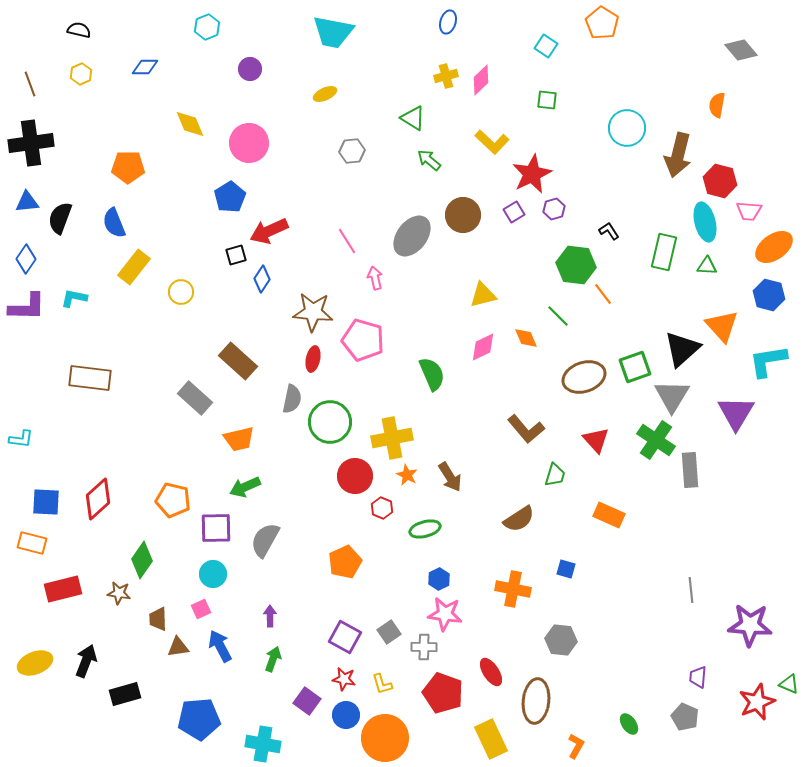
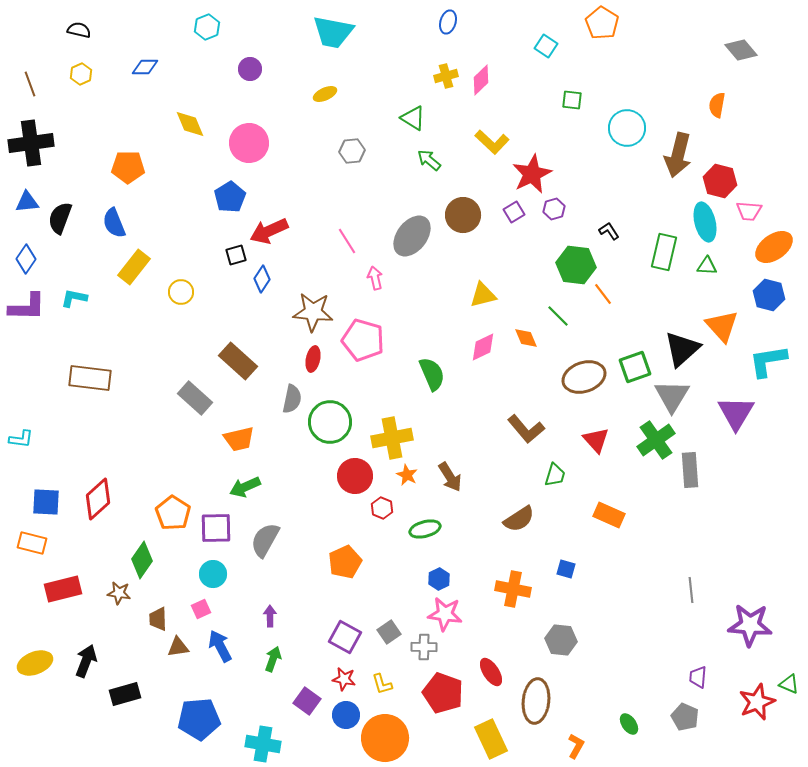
green square at (547, 100): moved 25 px right
green cross at (656, 440): rotated 21 degrees clockwise
orange pentagon at (173, 500): moved 13 px down; rotated 20 degrees clockwise
